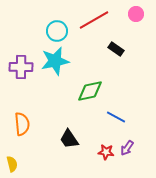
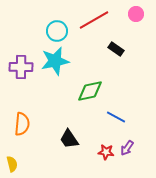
orange semicircle: rotated 10 degrees clockwise
